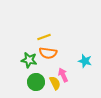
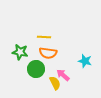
yellow line: rotated 24 degrees clockwise
green star: moved 9 px left, 8 px up
pink arrow: rotated 24 degrees counterclockwise
green circle: moved 13 px up
